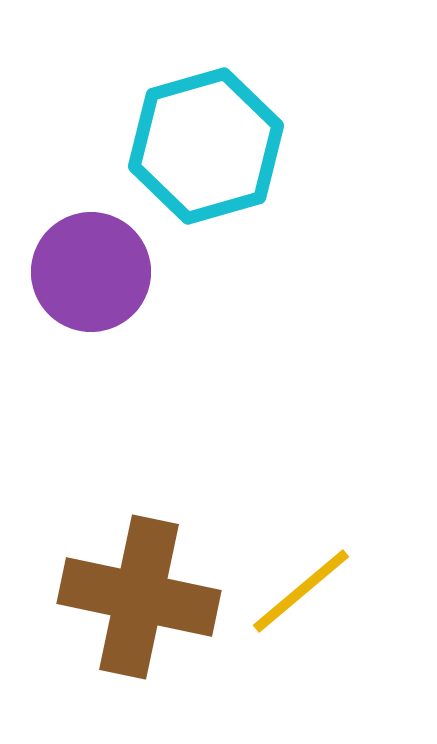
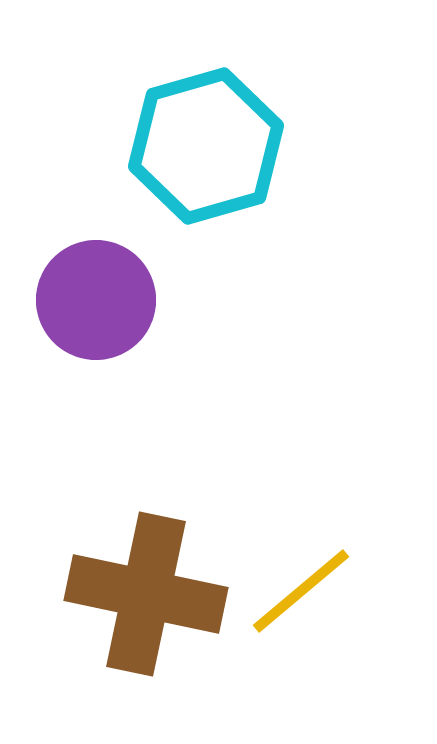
purple circle: moved 5 px right, 28 px down
brown cross: moved 7 px right, 3 px up
